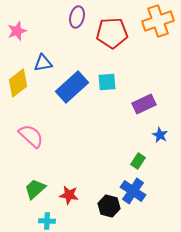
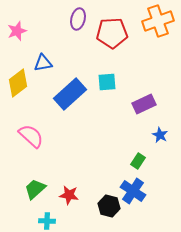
purple ellipse: moved 1 px right, 2 px down
blue rectangle: moved 2 px left, 7 px down
